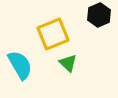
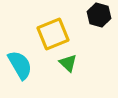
black hexagon: rotated 20 degrees counterclockwise
